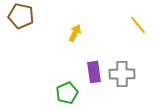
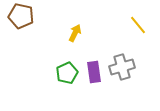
gray cross: moved 7 px up; rotated 15 degrees counterclockwise
green pentagon: moved 20 px up
